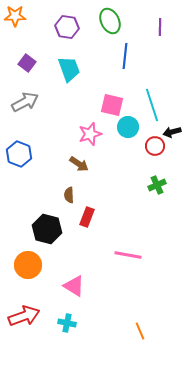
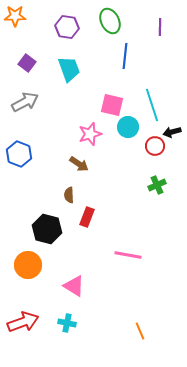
red arrow: moved 1 px left, 6 px down
